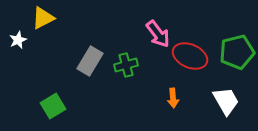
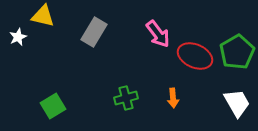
yellow triangle: moved 2 px up; rotated 40 degrees clockwise
white star: moved 3 px up
green pentagon: rotated 16 degrees counterclockwise
red ellipse: moved 5 px right
gray rectangle: moved 4 px right, 29 px up
green cross: moved 33 px down
white trapezoid: moved 11 px right, 2 px down
